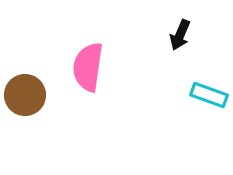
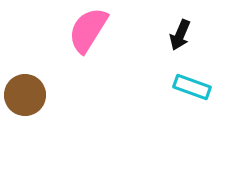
pink semicircle: moved 37 px up; rotated 24 degrees clockwise
cyan rectangle: moved 17 px left, 8 px up
